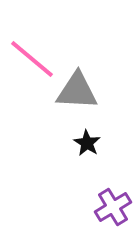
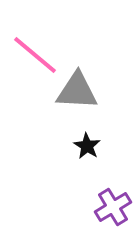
pink line: moved 3 px right, 4 px up
black star: moved 3 px down
